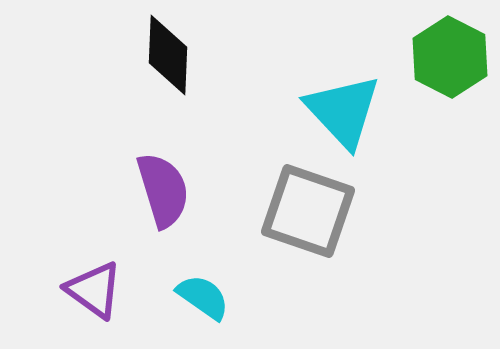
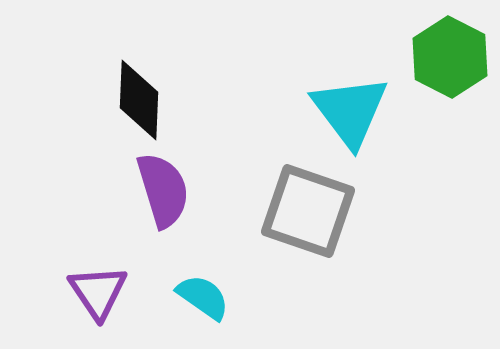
black diamond: moved 29 px left, 45 px down
cyan triangle: moved 7 px right; rotated 6 degrees clockwise
purple triangle: moved 4 px right, 2 px down; rotated 20 degrees clockwise
